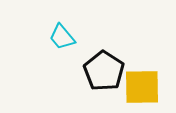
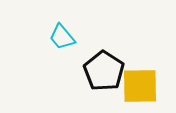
yellow square: moved 2 px left, 1 px up
